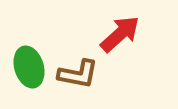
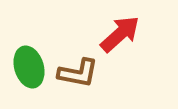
brown L-shape: moved 1 px up
